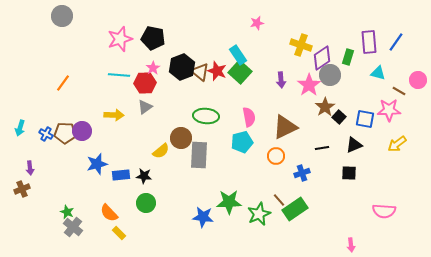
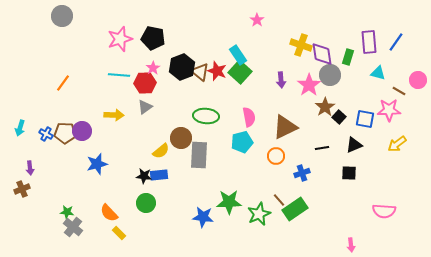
pink star at (257, 23): moved 3 px up; rotated 24 degrees counterclockwise
purple diamond at (322, 58): moved 4 px up; rotated 65 degrees counterclockwise
blue rectangle at (121, 175): moved 38 px right
green star at (67, 212): rotated 16 degrees counterclockwise
